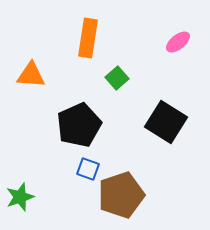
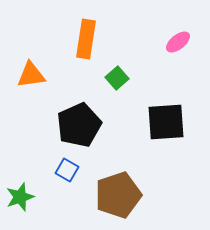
orange rectangle: moved 2 px left, 1 px down
orange triangle: rotated 12 degrees counterclockwise
black square: rotated 36 degrees counterclockwise
blue square: moved 21 px left, 1 px down; rotated 10 degrees clockwise
brown pentagon: moved 3 px left
